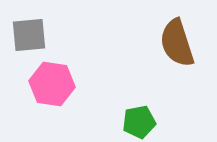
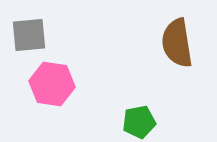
brown semicircle: rotated 9 degrees clockwise
